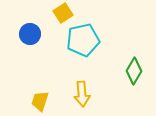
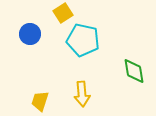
cyan pentagon: rotated 24 degrees clockwise
green diamond: rotated 40 degrees counterclockwise
